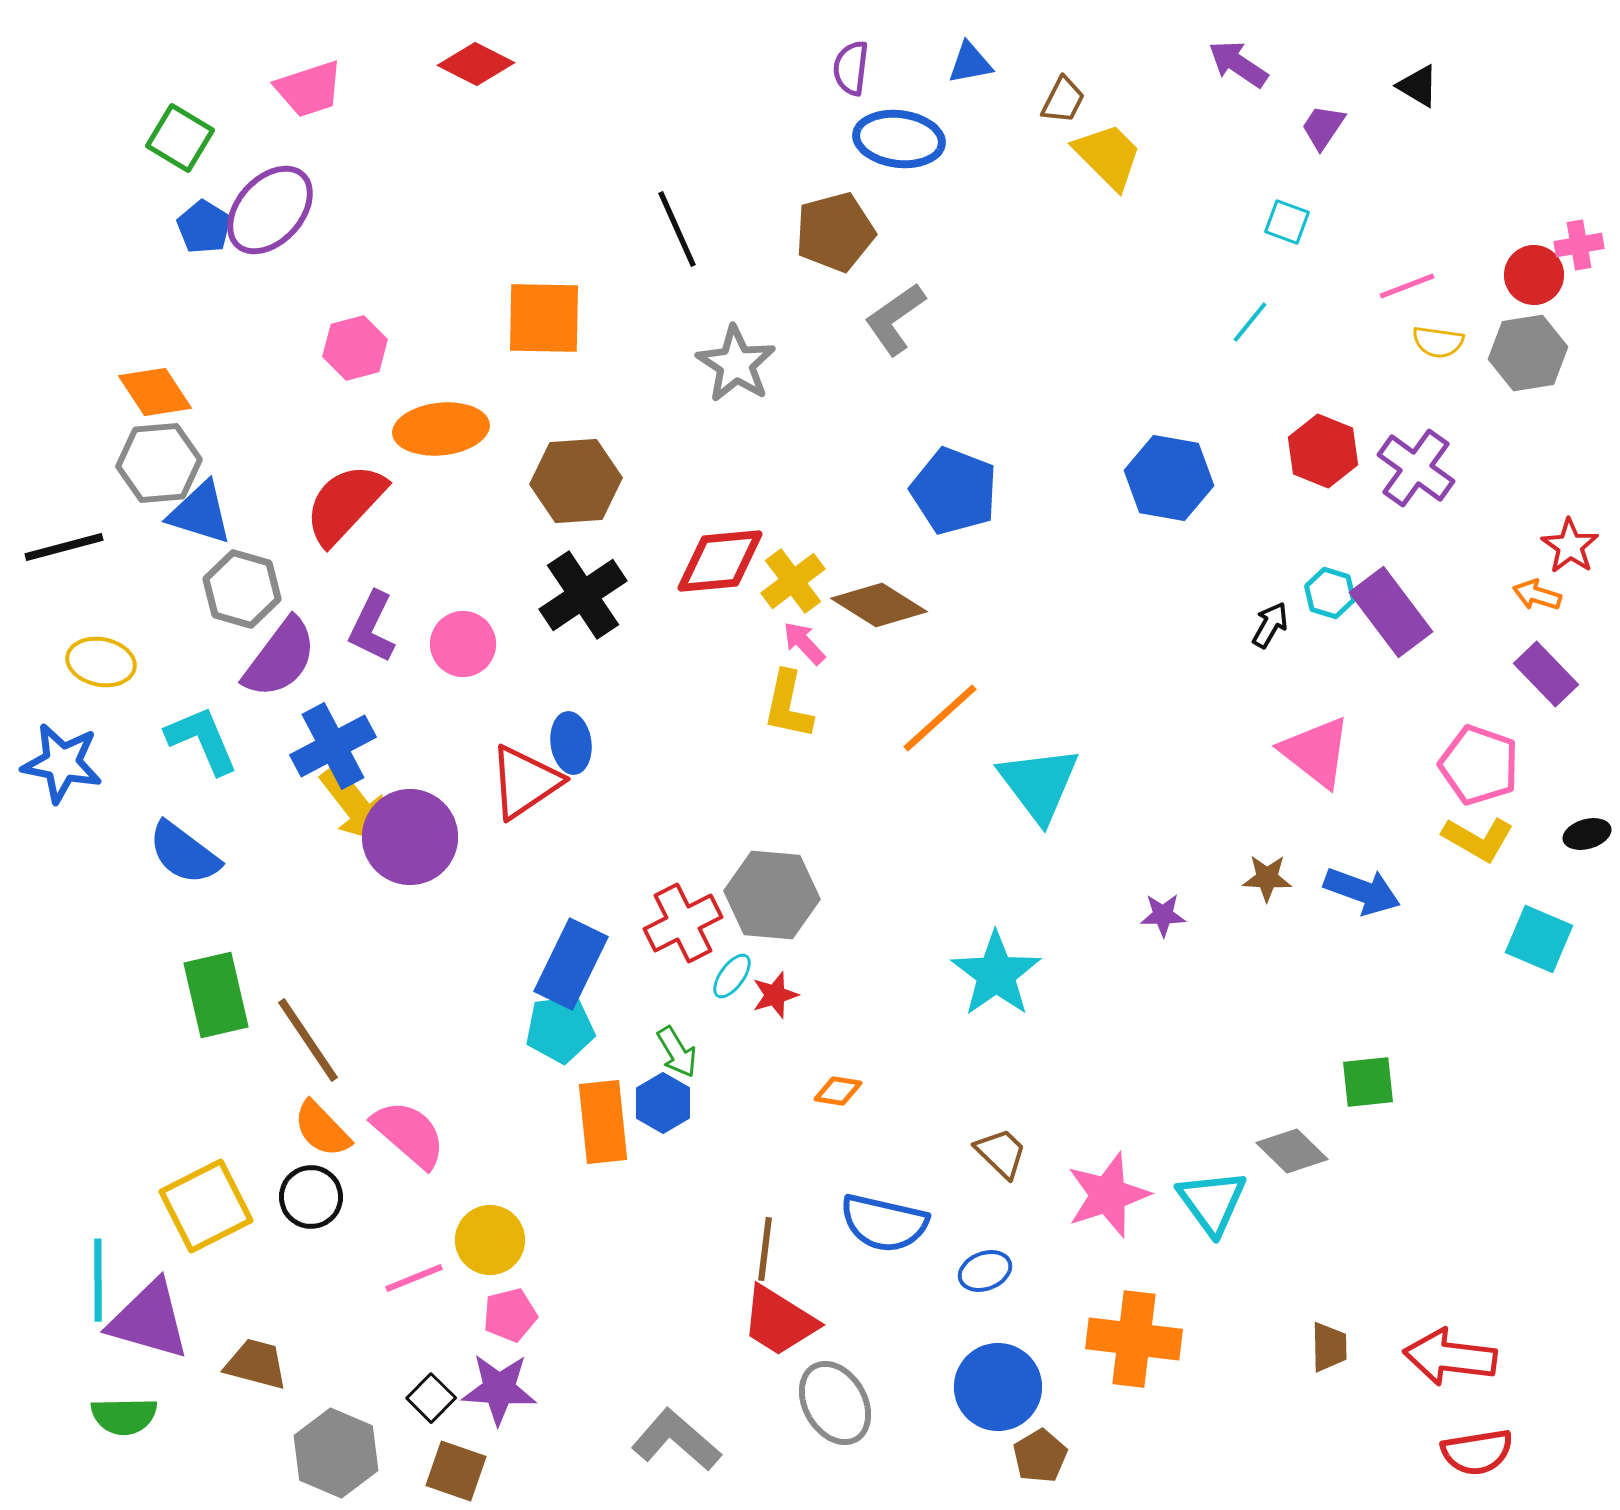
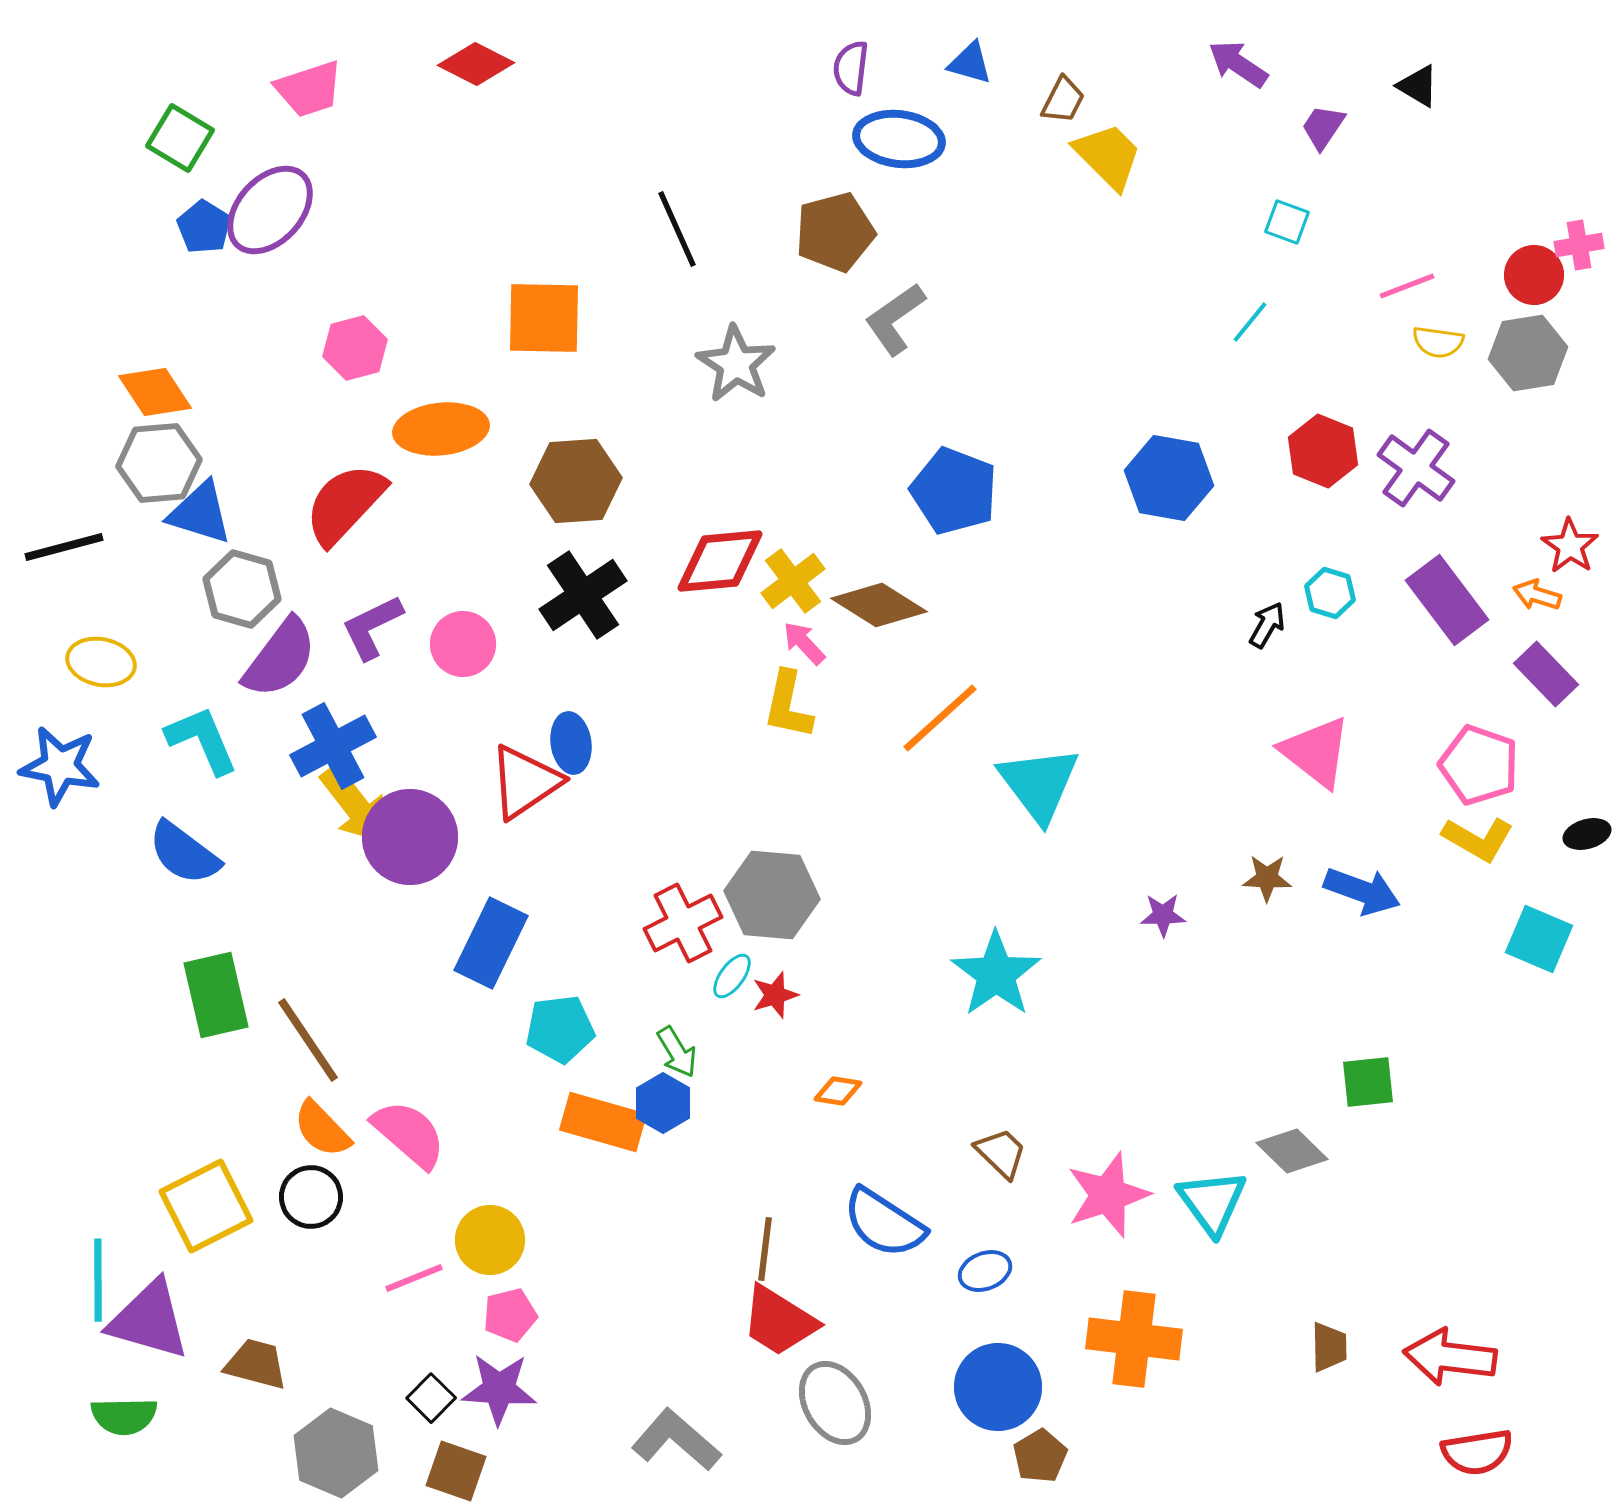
blue triangle at (970, 63): rotated 27 degrees clockwise
purple rectangle at (1391, 612): moved 56 px right, 12 px up
black arrow at (1270, 625): moved 3 px left
purple L-shape at (372, 627): rotated 38 degrees clockwise
blue star at (62, 763): moved 2 px left, 3 px down
blue rectangle at (571, 964): moved 80 px left, 21 px up
orange rectangle at (603, 1122): rotated 68 degrees counterclockwise
blue semicircle at (884, 1223): rotated 20 degrees clockwise
